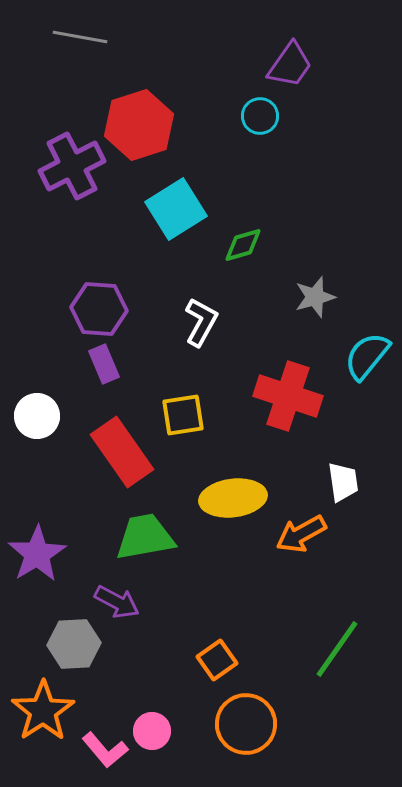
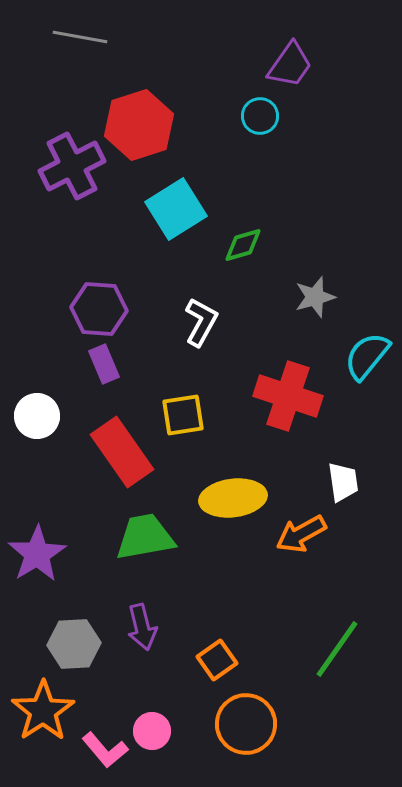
purple arrow: moved 25 px right, 25 px down; rotated 48 degrees clockwise
